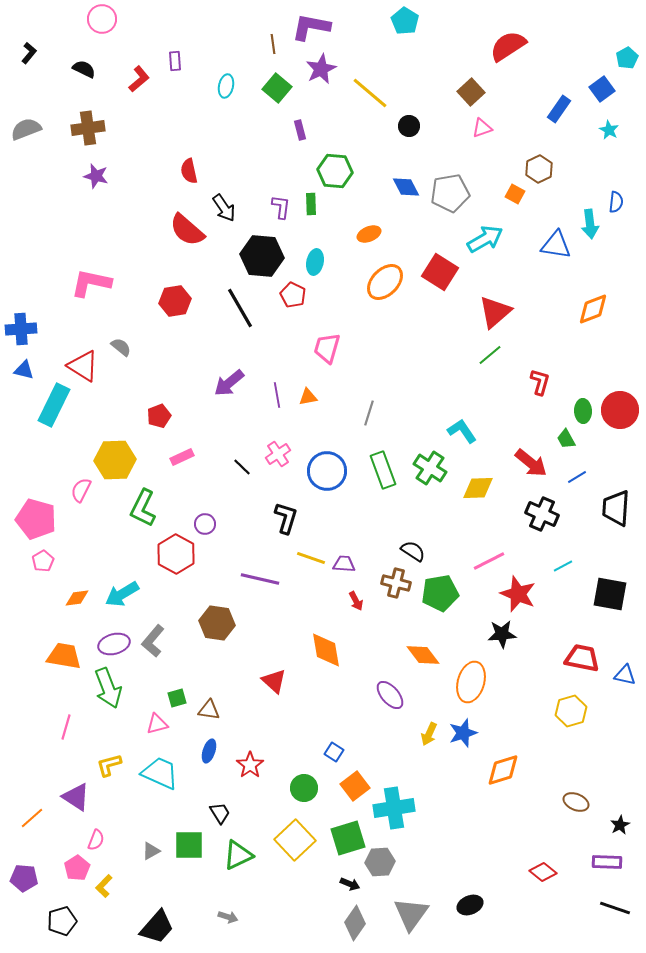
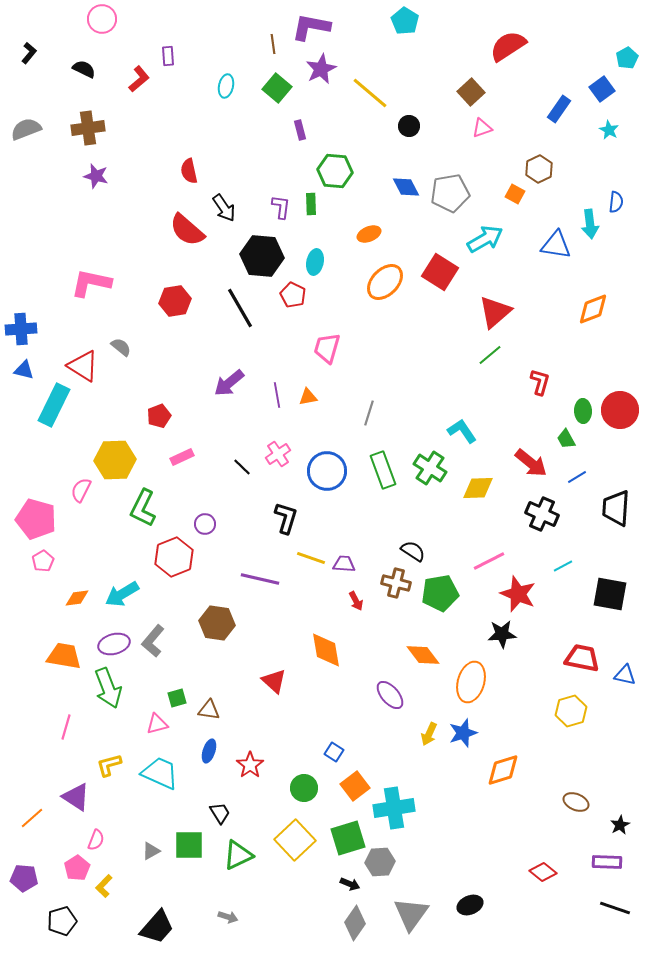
purple rectangle at (175, 61): moved 7 px left, 5 px up
red hexagon at (176, 554): moved 2 px left, 3 px down; rotated 9 degrees clockwise
